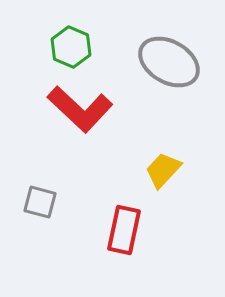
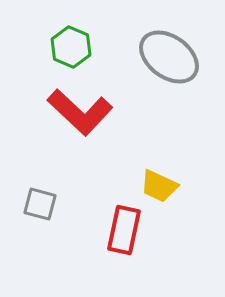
gray ellipse: moved 5 px up; rotated 6 degrees clockwise
red L-shape: moved 3 px down
yellow trapezoid: moved 4 px left, 16 px down; rotated 108 degrees counterclockwise
gray square: moved 2 px down
